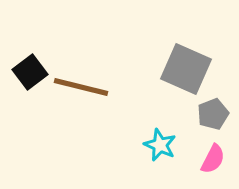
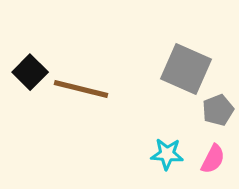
black square: rotated 8 degrees counterclockwise
brown line: moved 2 px down
gray pentagon: moved 5 px right, 4 px up
cyan star: moved 7 px right, 9 px down; rotated 20 degrees counterclockwise
